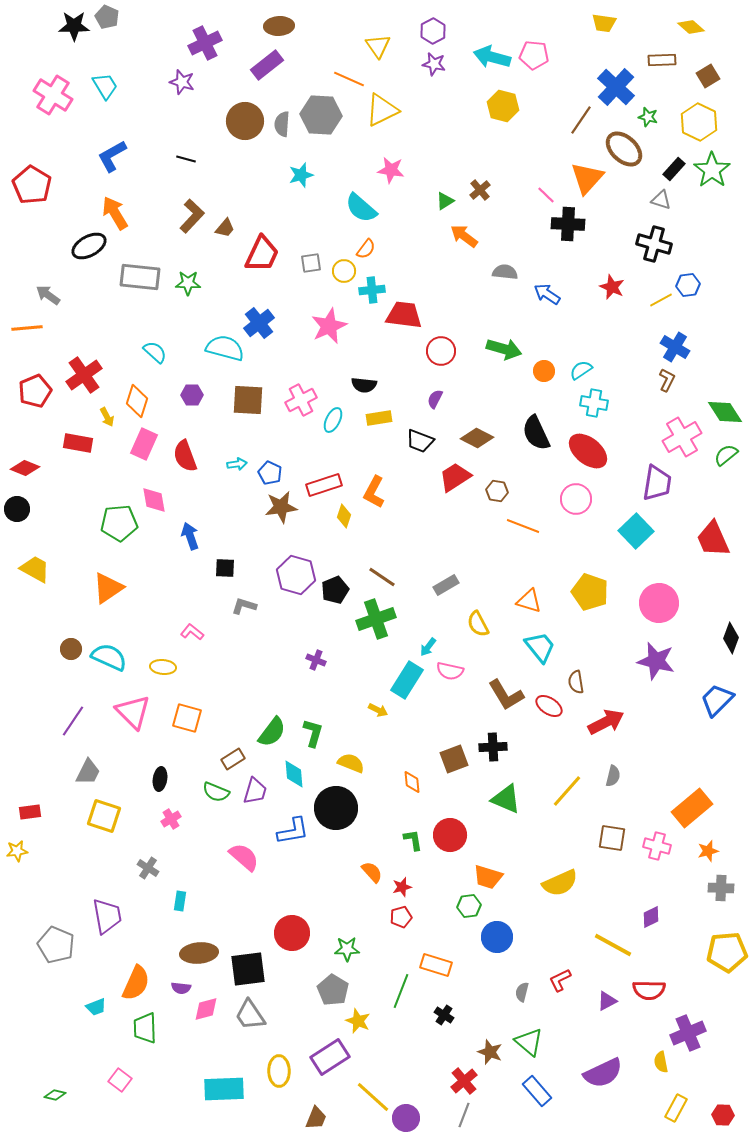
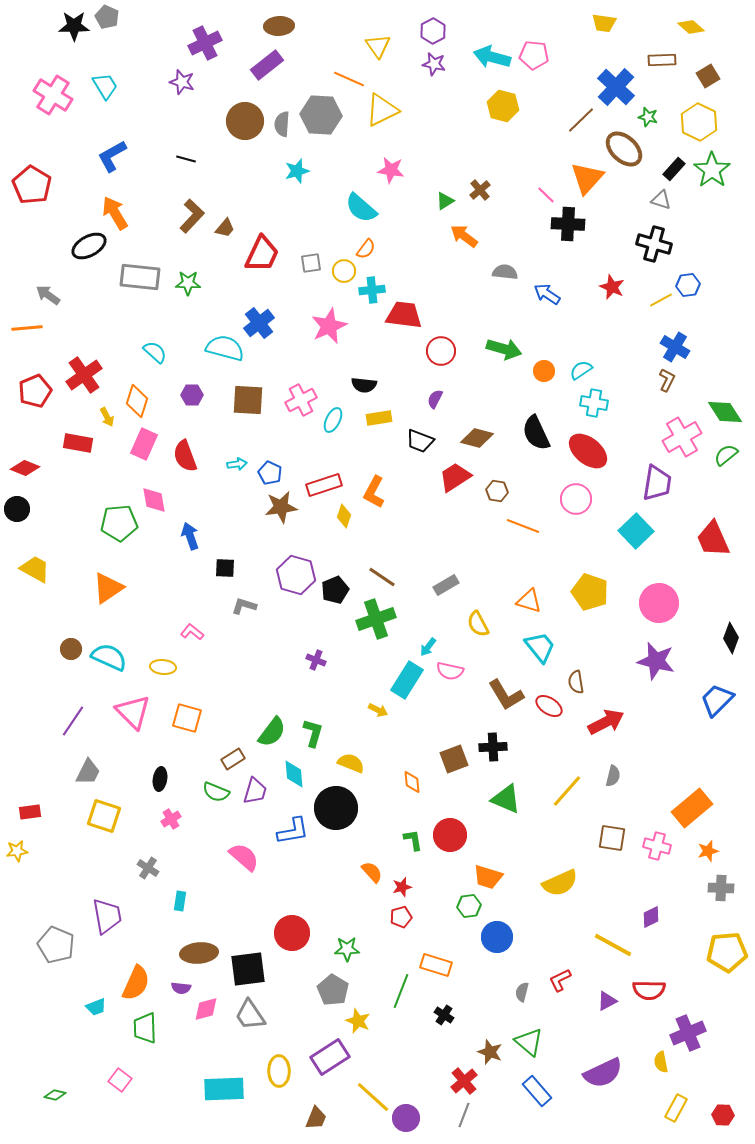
brown line at (581, 120): rotated 12 degrees clockwise
cyan star at (301, 175): moved 4 px left, 4 px up
brown diamond at (477, 438): rotated 12 degrees counterclockwise
